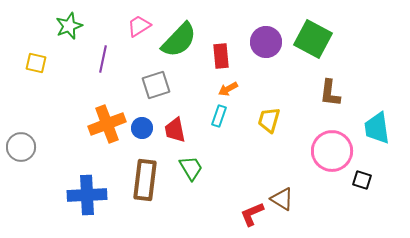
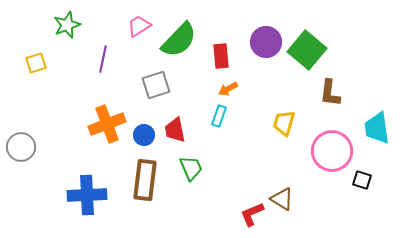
green star: moved 2 px left, 1 px up
green square: moved 6 px left, 11 px down; rotated 12 degrees clockwise
yellow square: rotated 30 degrees counterclockwise
yellow trapezoid: moved 15 px right, 3 px down
blue circle: moved 2 px right, 7 px down
green trapezoid: rotated 8 degrees clockwise
